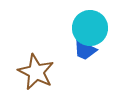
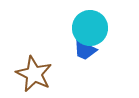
brown star: moved 2 px left, 2 px down
